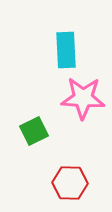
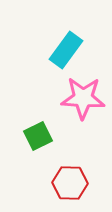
cyan rectangle: rotated 39 degrees clockwise
green square: moved 4 px right, 5 px down
